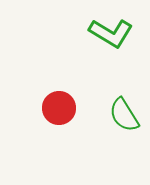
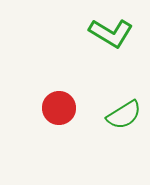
green semicircle: rotated 90 degrees counterclockwise
